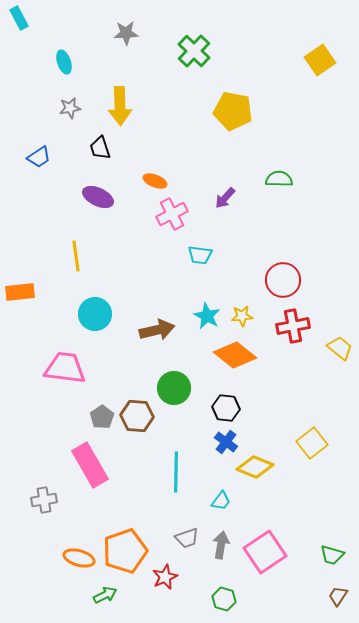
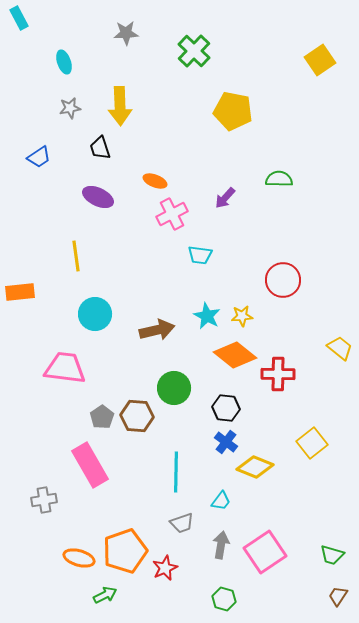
red cross at (293, 326): moved 15 px left, 48 px down; rotated 12 degrees clockwise
gray trapezoid at (187, 538): moved 5 px left, 15 px up
red star at (165, 577): moved 9 px up
